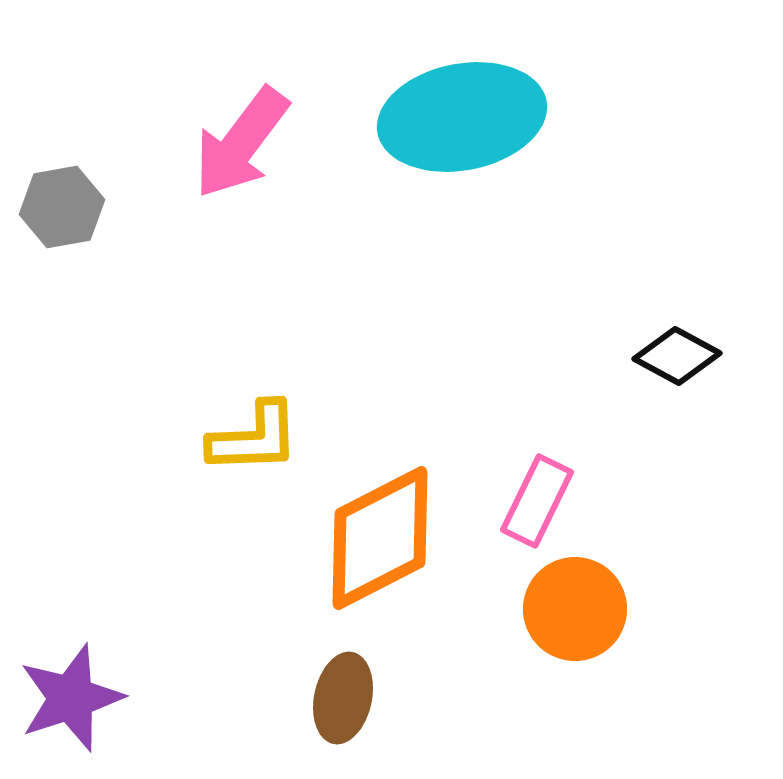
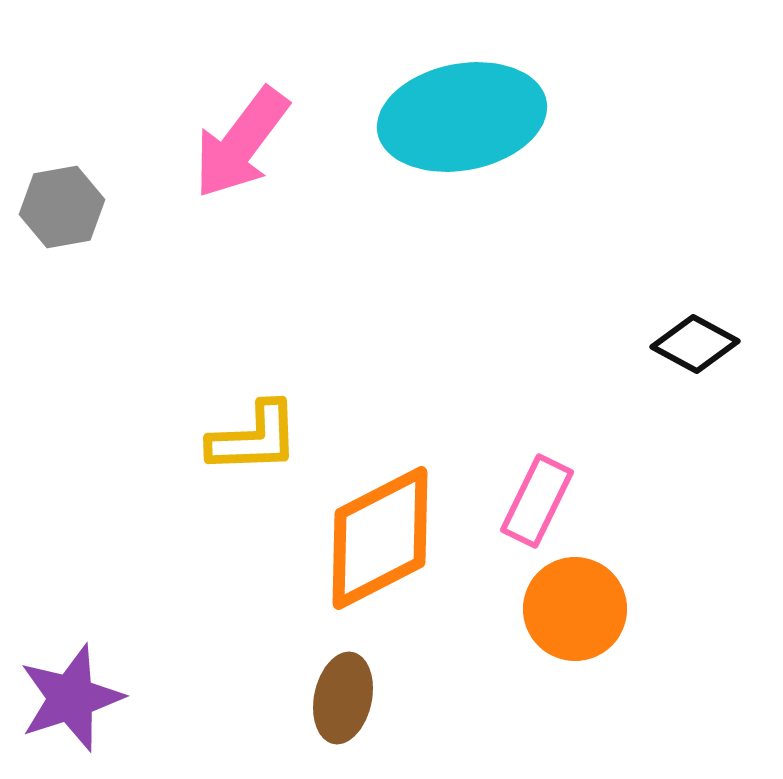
black diamond: moved 18 px right, 12 px up
